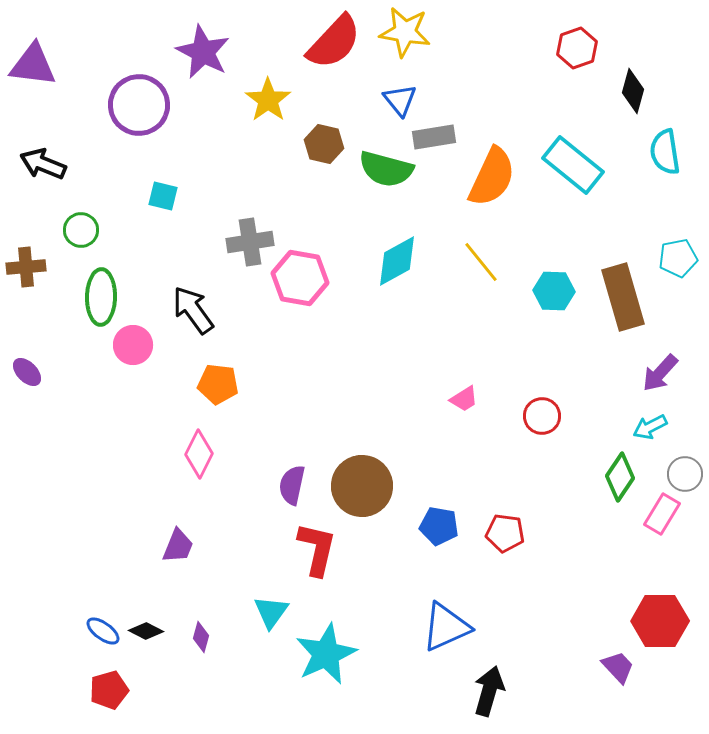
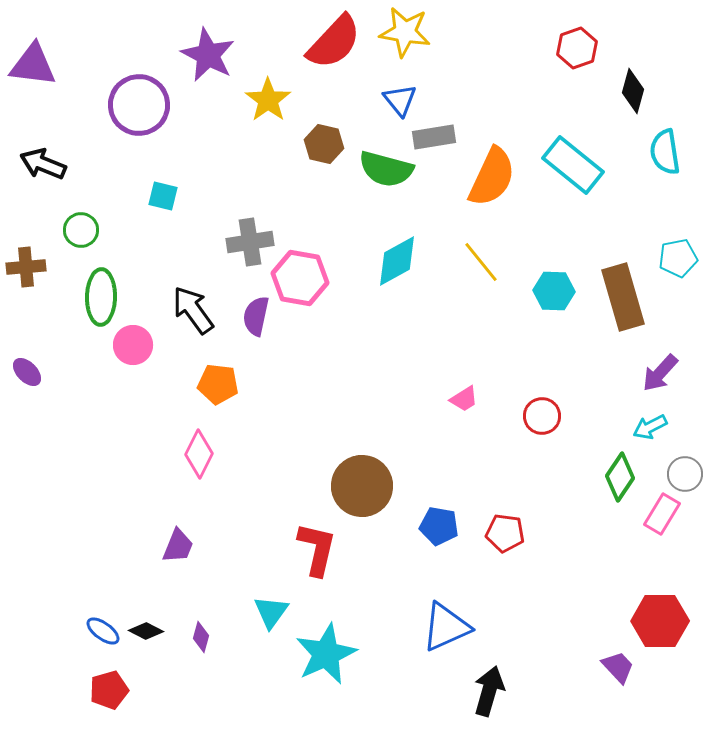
purple star at (203, 52): moved 5 px right, 3 px down
purple semicircle at (292, 485): moved 36 px left, 169 px up
